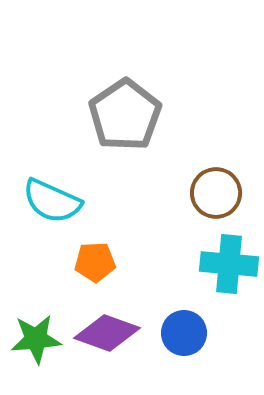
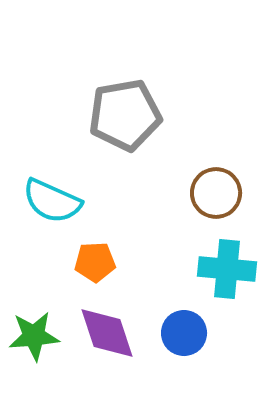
gray pentagon: rotated 24 degrees clockwise
cyan cross: moved 2 px left, 5 px down
purple diamond: rotated 52 degrees clockwise
green star: moved 2 px left, 3 px up
